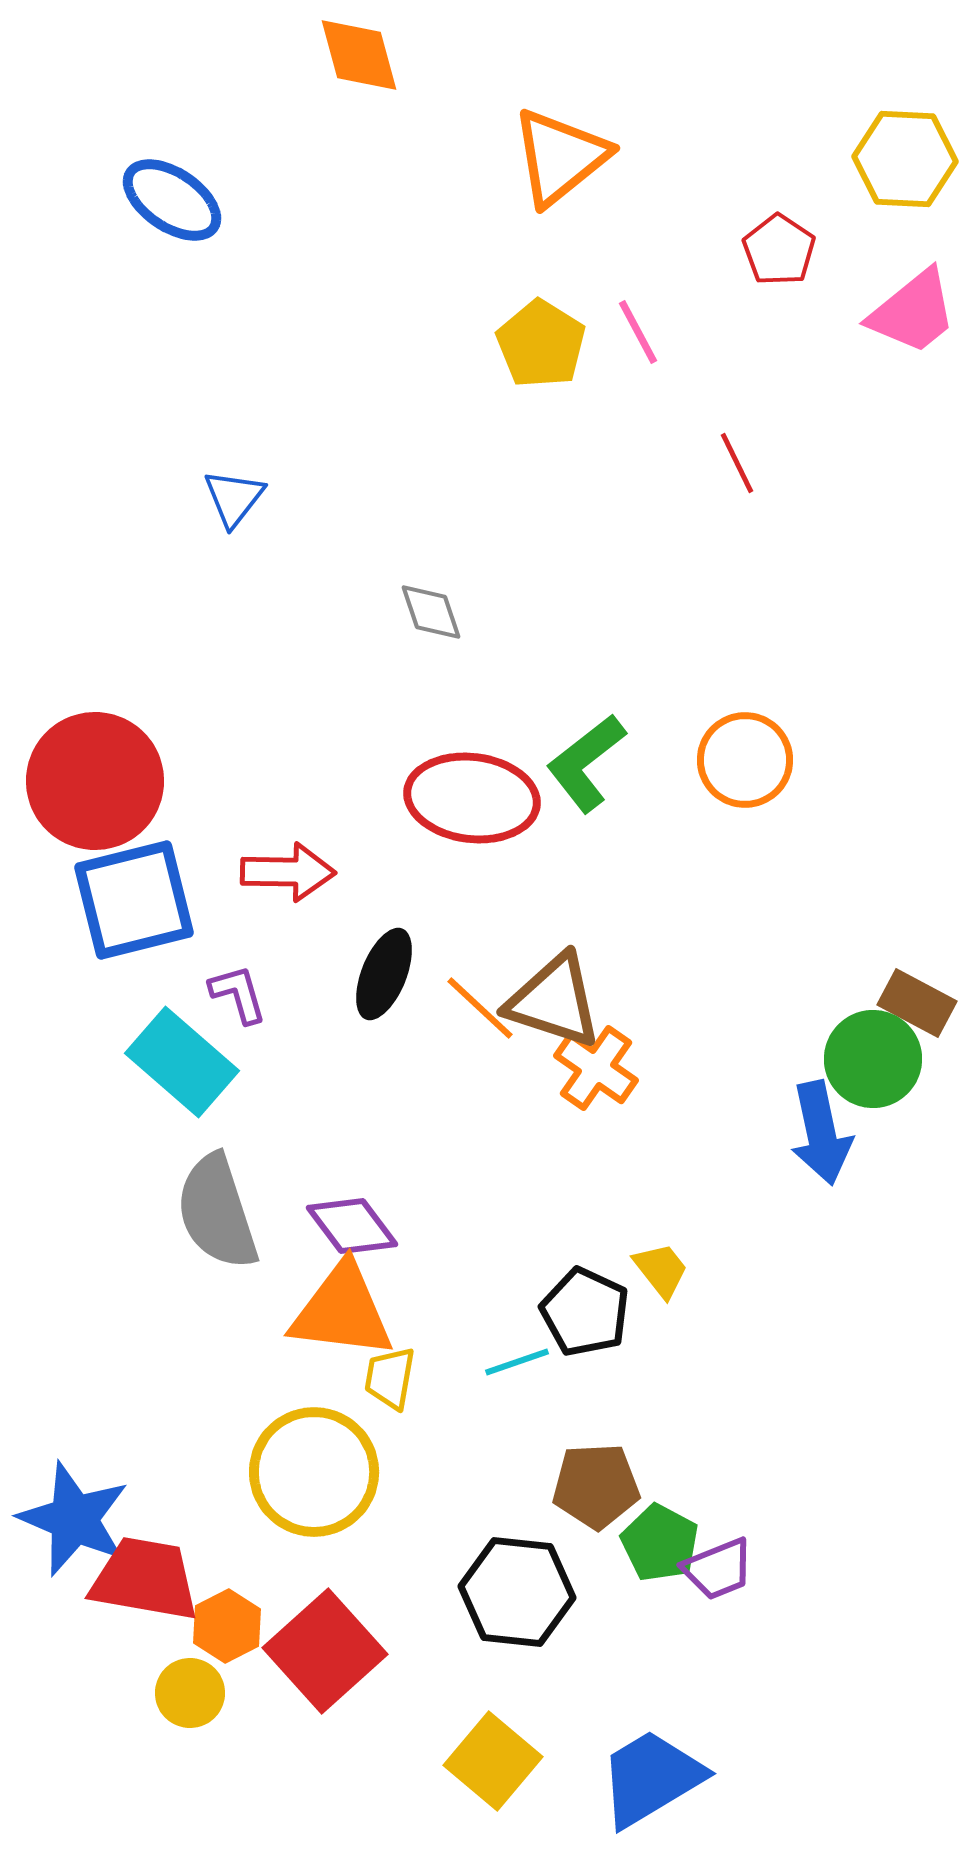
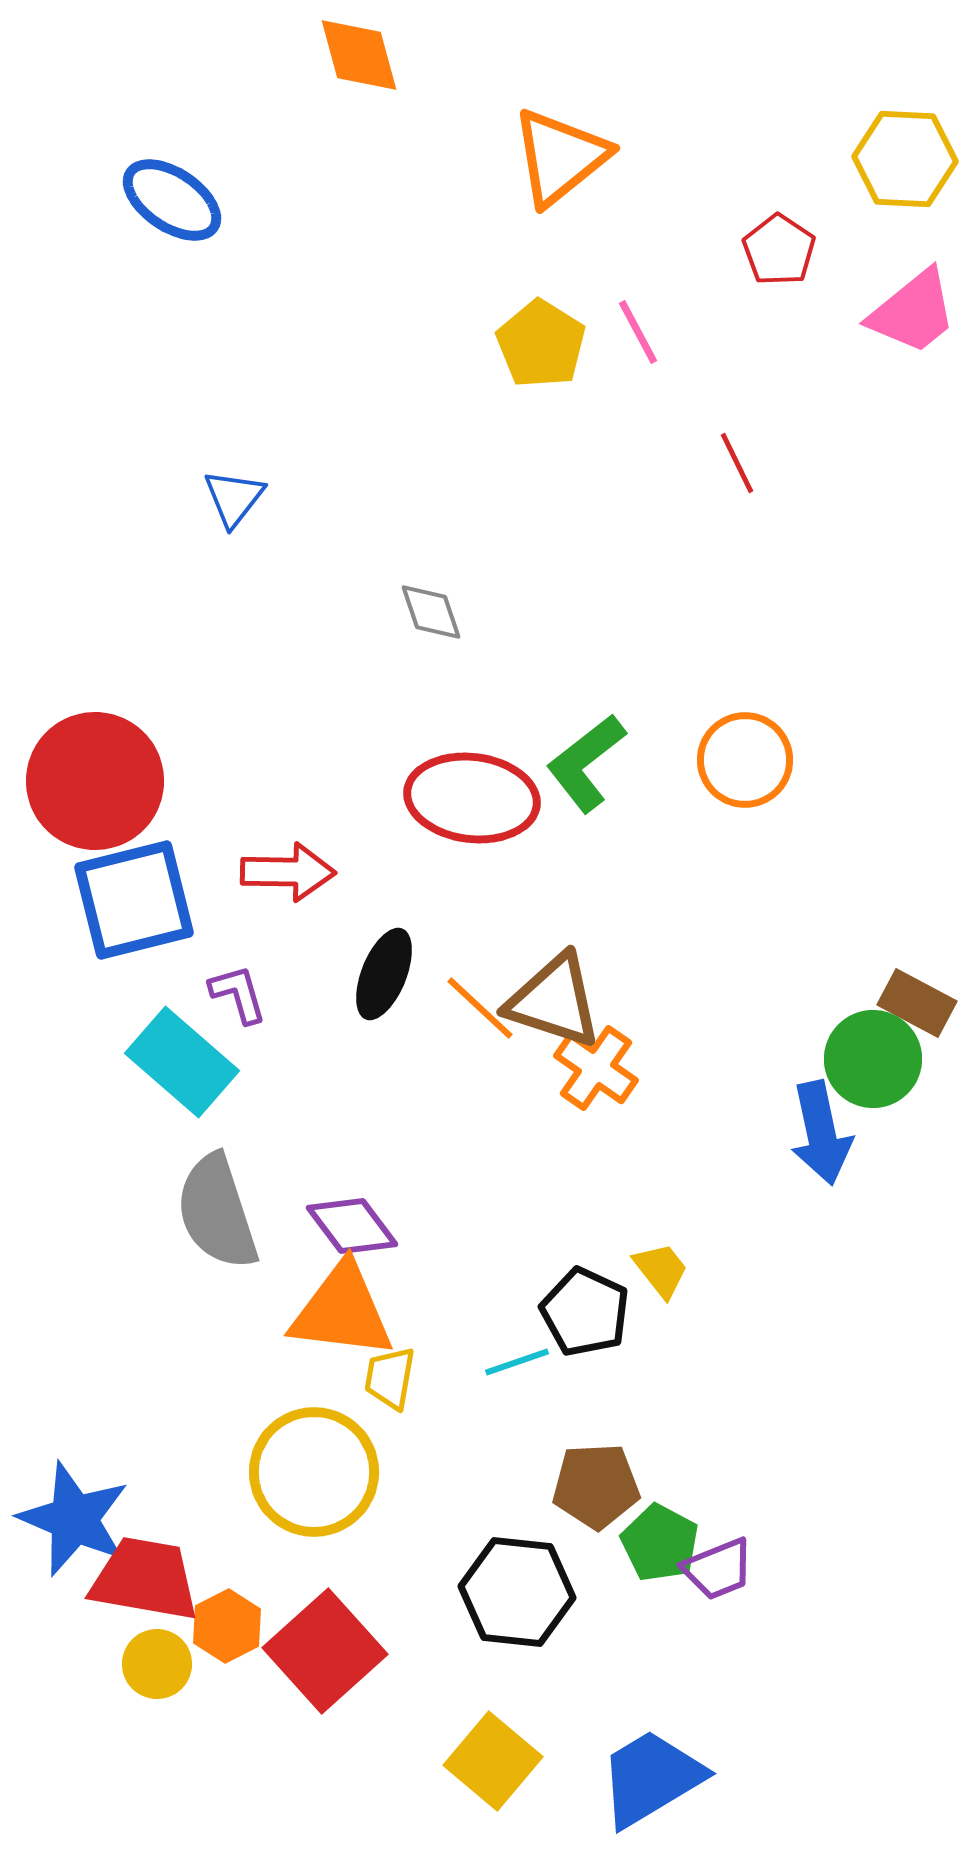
yellow circle at (190, 1693): moved 33 px left, 29 px up
